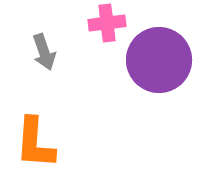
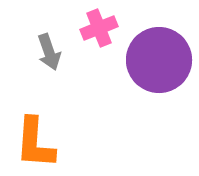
pink cross: moved 8 px left, 5 px down; rotated 15 degrees counterclockwise
gray arrow: moved 5 px right
